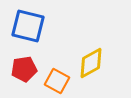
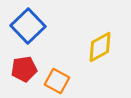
blue square: rotated 32 degrees clockwise
yellow diamond: moved 9 px right, 16 px up
